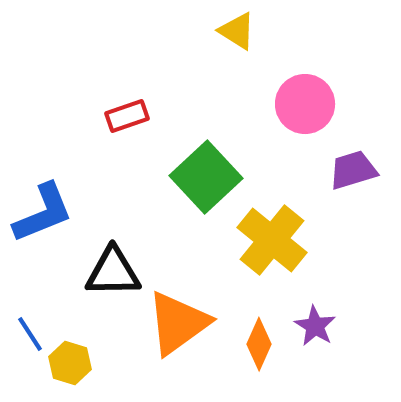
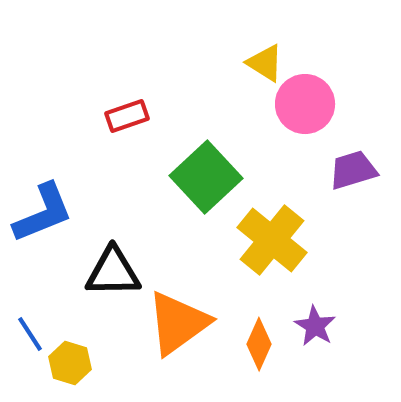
yellow triangle: moved 28 px right, 32 px down
